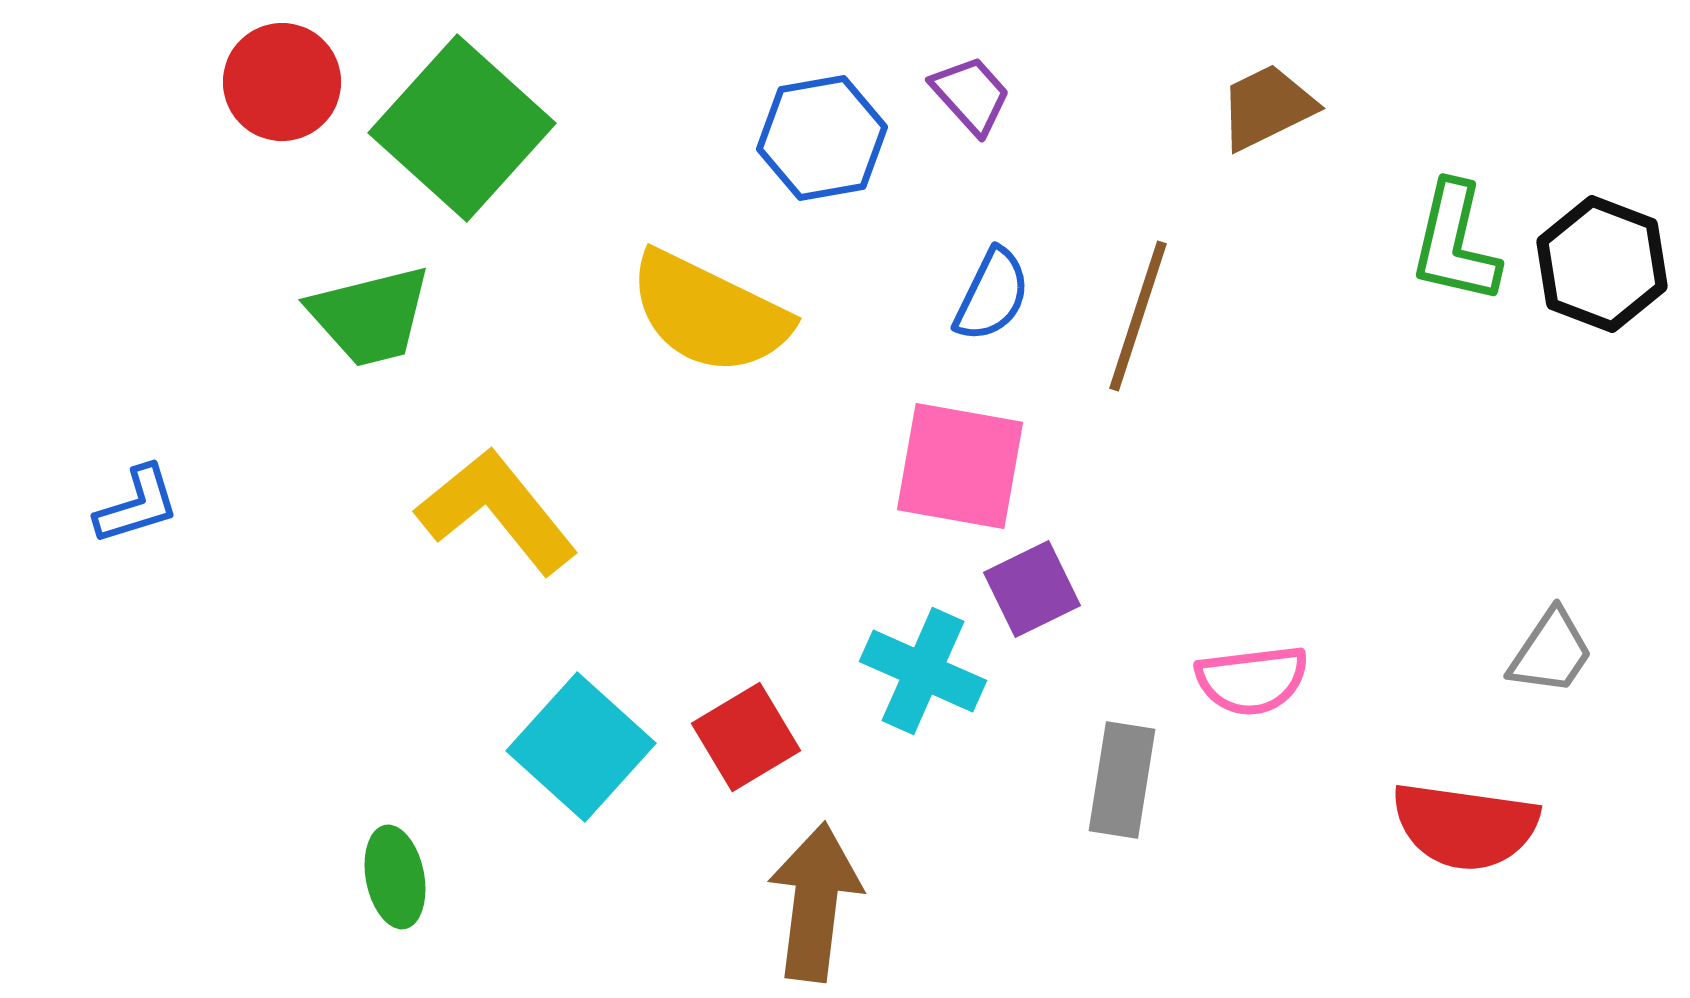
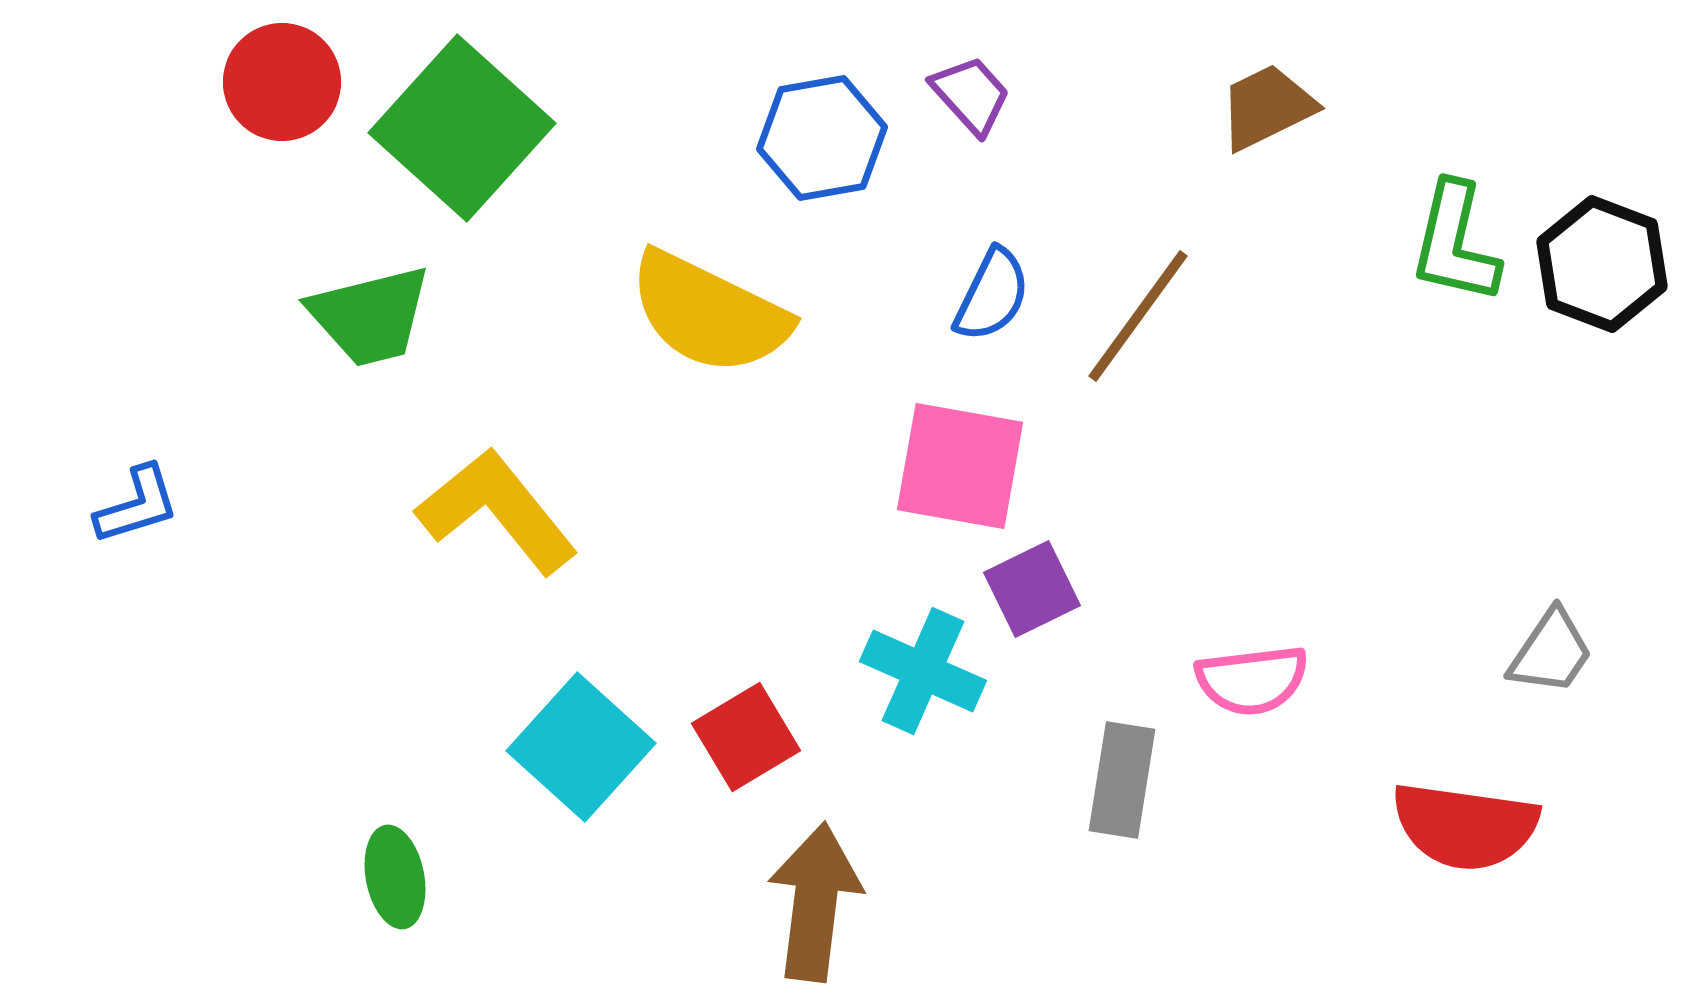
brown line: rotated 18 degrees clockwise
